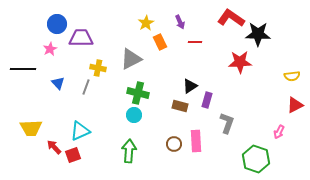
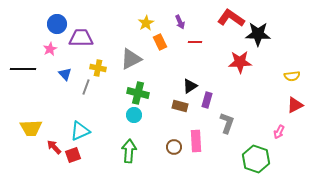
blue triangle: moved 7 px right, 9 px up
brown circle: moved 3 px down
